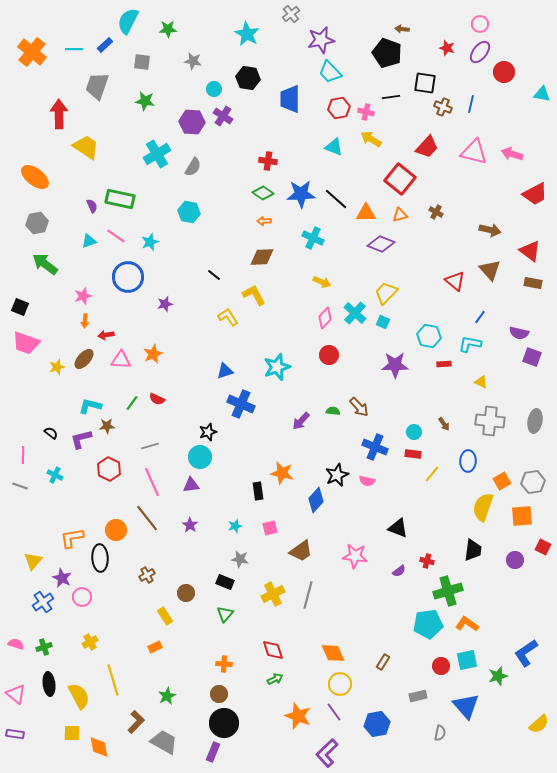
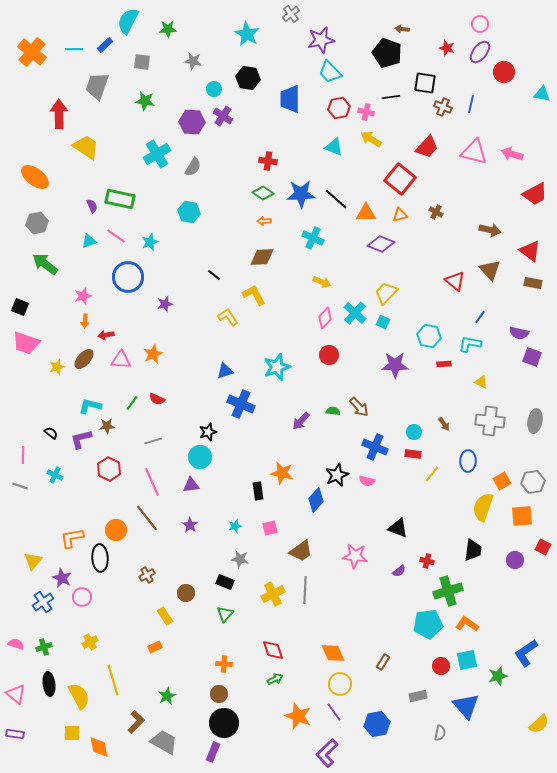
gray line at (150, 446): moved 3 px right, 5 px up
gray line at (308, 595): moved 3 px left, 5 px up; rotated 12 degrees counterclockwise
